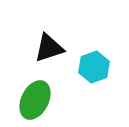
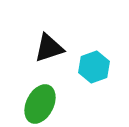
green ellipse: moved 5 px right, 4 px down
